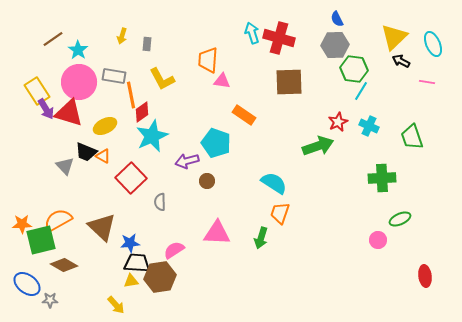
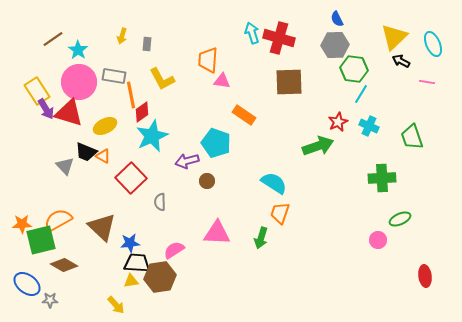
cyan line at (361, 91): moved 3 px down
